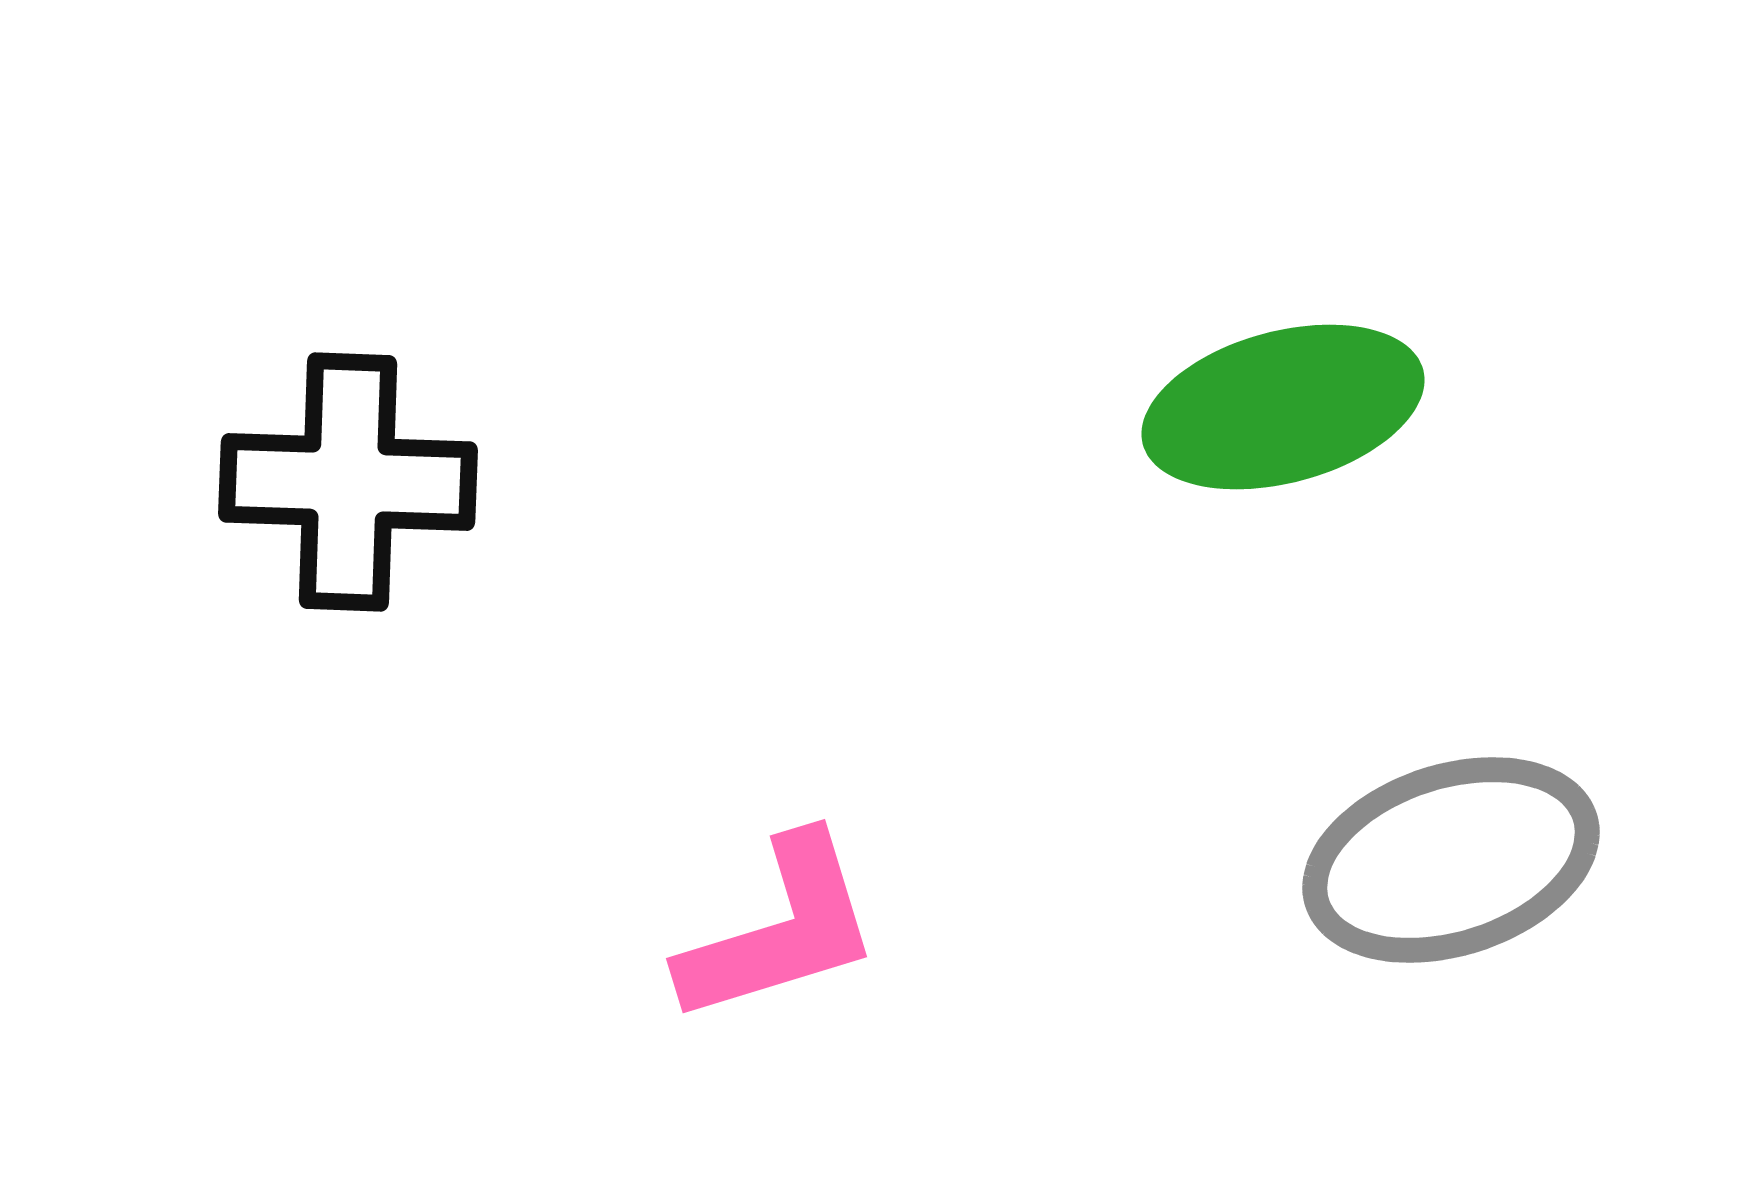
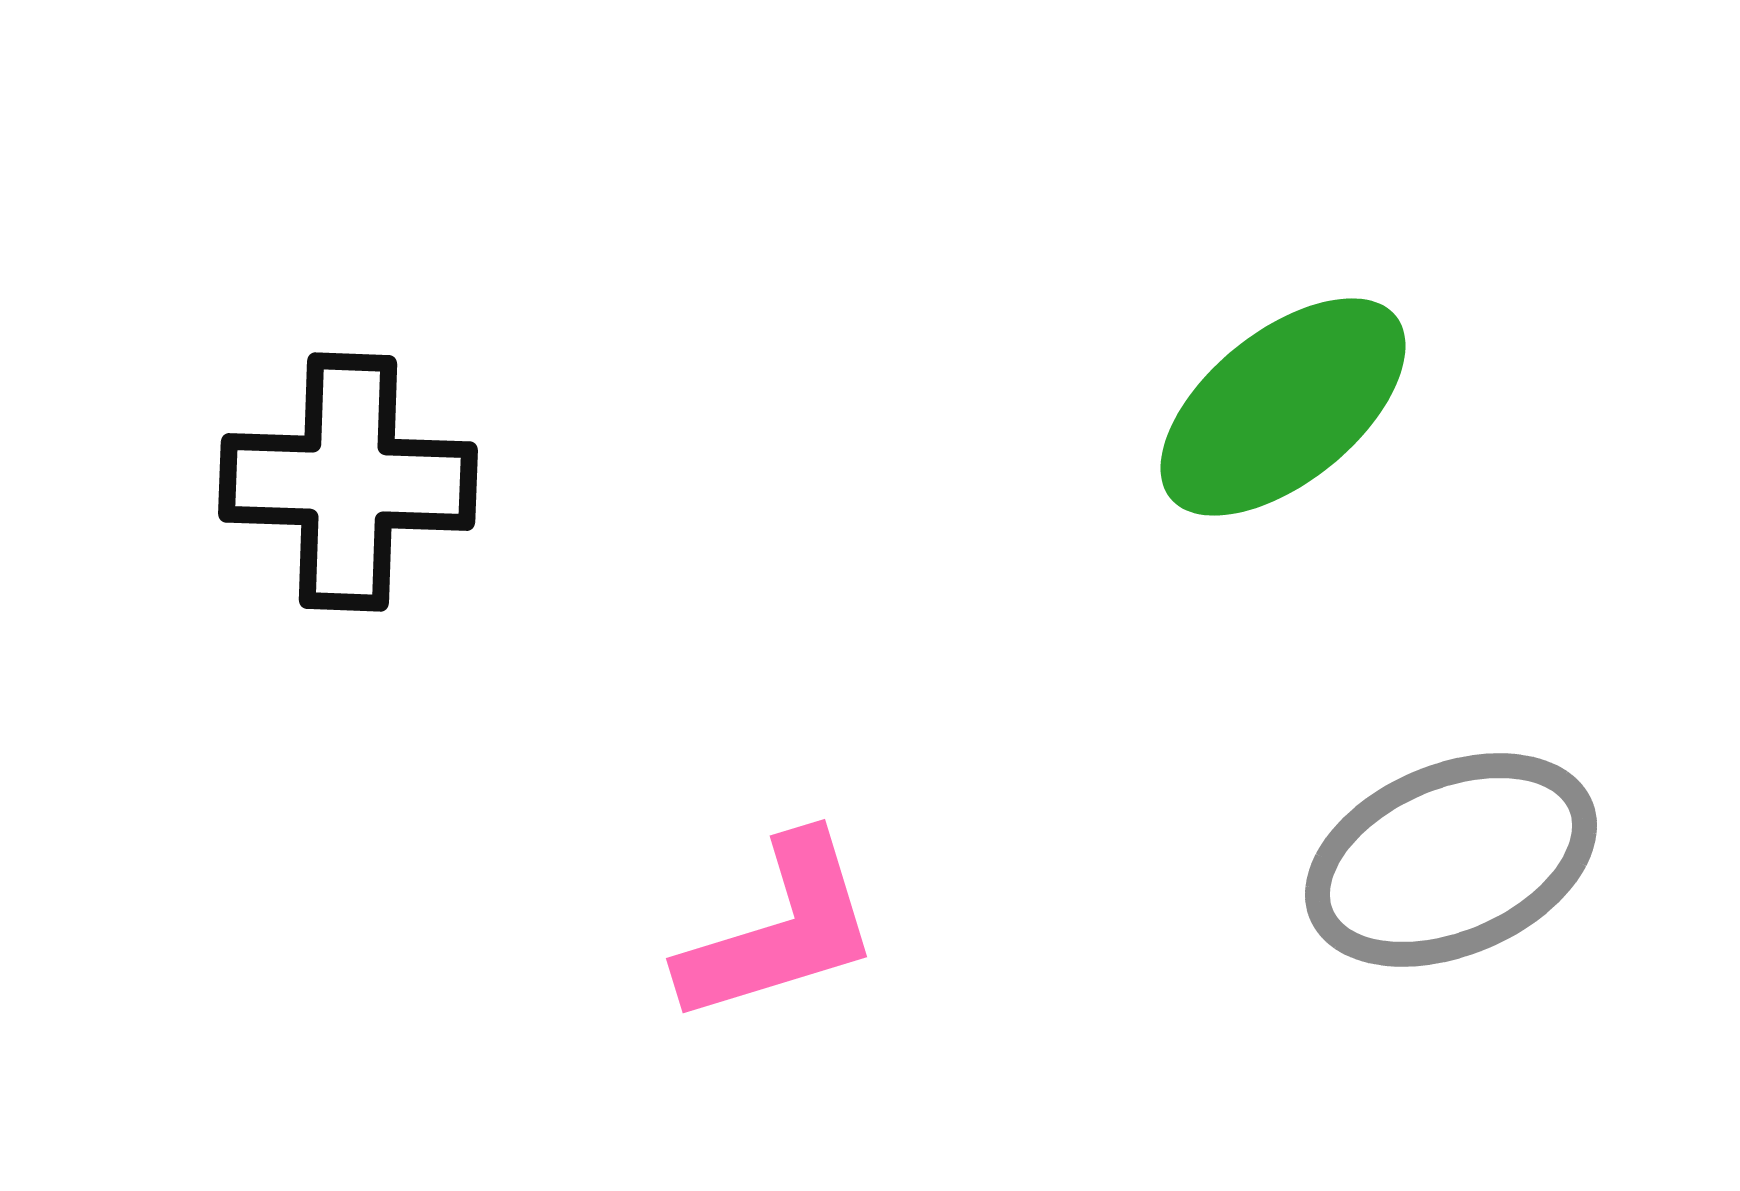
green ellipse: rotated 24 degrees counterclockwise
gray ellipse: rotated 5 degrees counterclockwise
